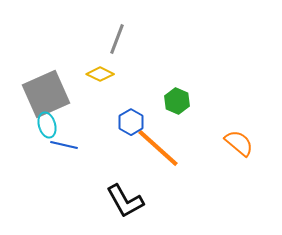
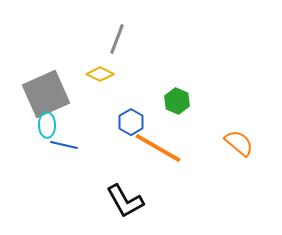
cyan ellipse: rotated 15 degrees clockwise
orange line: rotated 12 degrees counterclockwise
